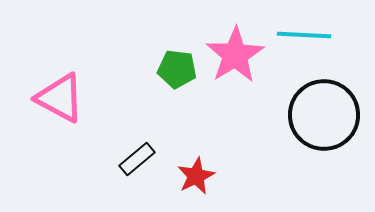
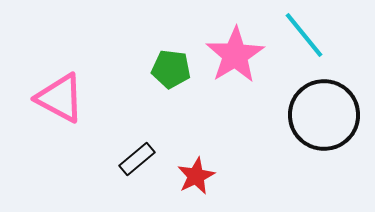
cyan line: rotated 48 degrees clockwise
green pentagon: moved 6 px left
